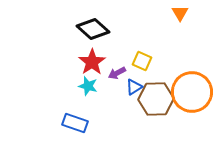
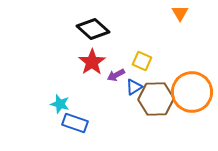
purple arrow: moved 1 px left, 2 px down
cyan star: moved 28 px left, 18 px down
